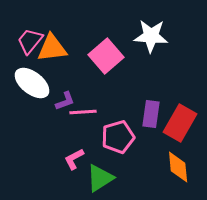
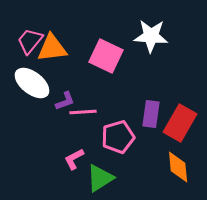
pink square: rotated 24 degrees counterclockwise
